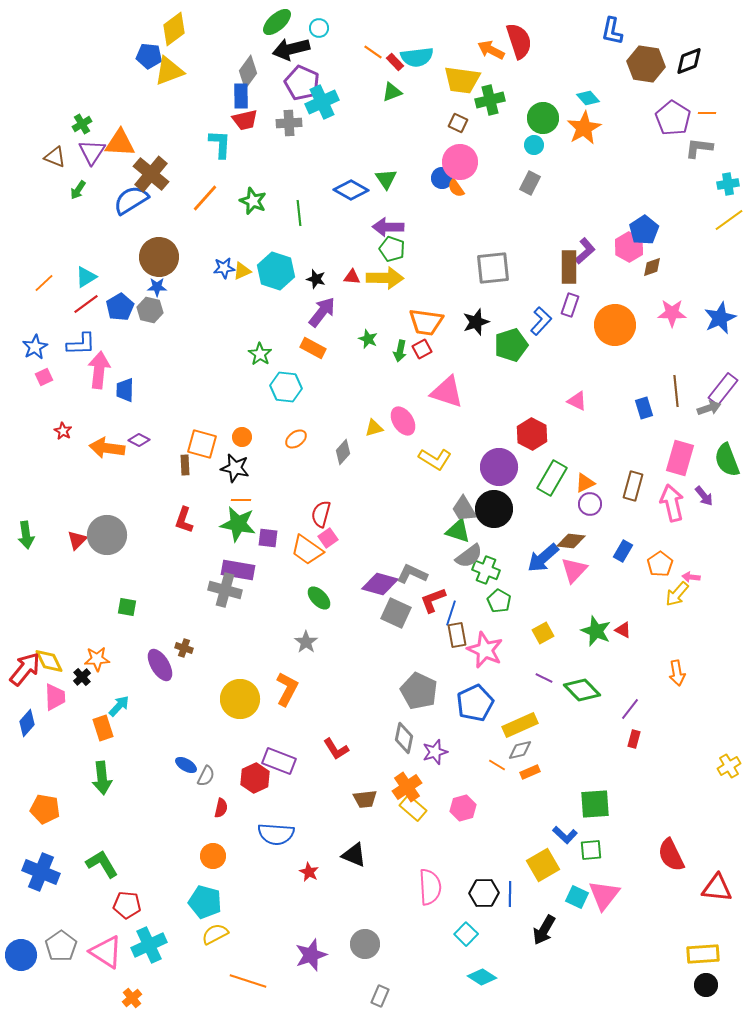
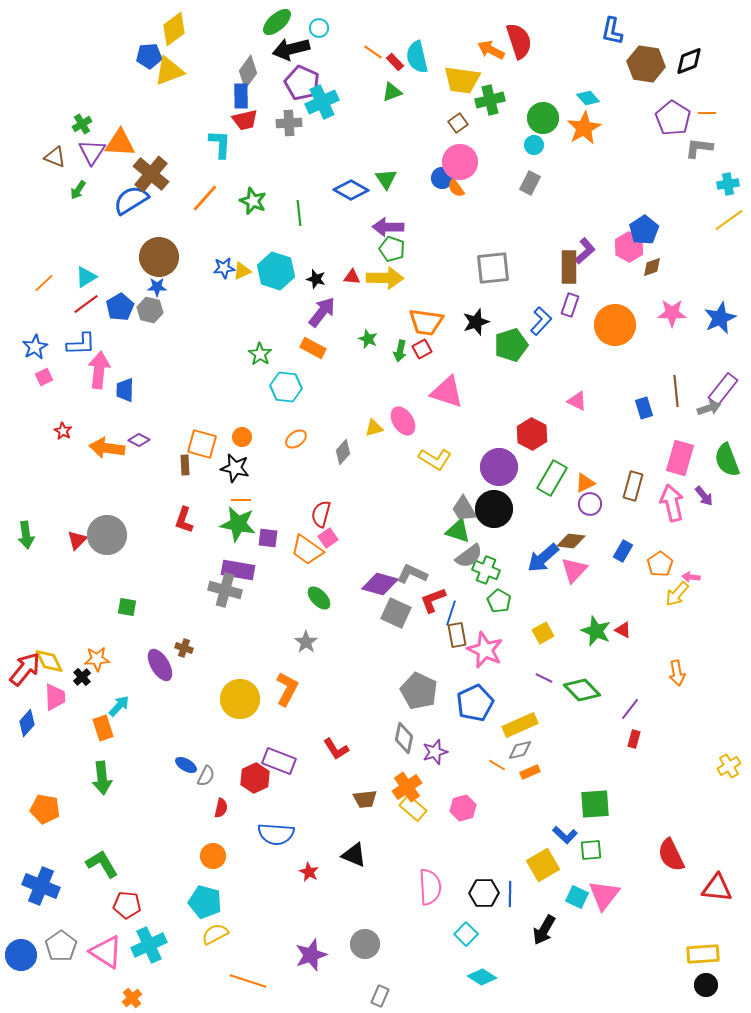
blue pentagon at (149, 56): rotated 10 degrees counterclockwise
cyan semicircle at (417, 57): rotated 84 degrees clockwise
brown square at (458, 123): rotated 30 degrees clockwise
blue cross at (41, 872): moved 14 px down
